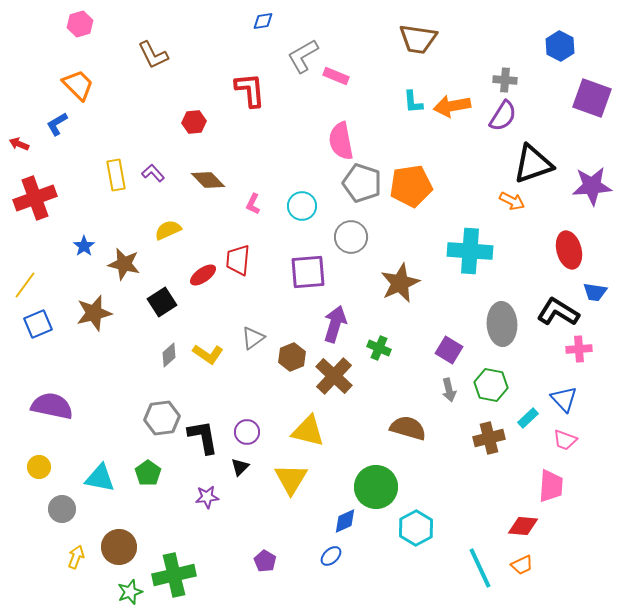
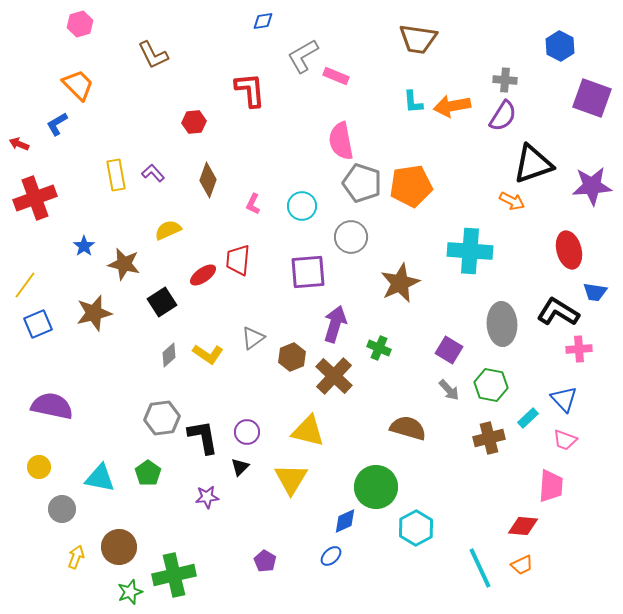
brown diamond at (208, 180): rotated 64 degrees clockwise
gray arrow at (449, 390): rotated 30 degrees counterclockwise
